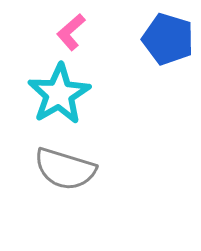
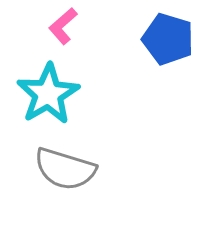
pink L-shape: moved 8 px left, 6 px up
cyan star: moved 11 px left
